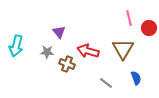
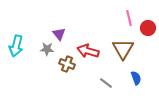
red circle: moved 1 px left
purple triangle: moved 2 px down
gray star: moved 3 px up
